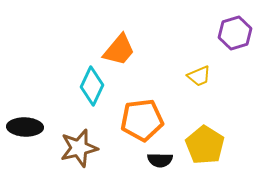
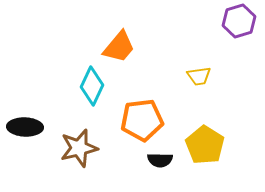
purple hexagon: moved 4 px right, 12 px up
orange trapezoid: moved 3 px up
yellow trapezoid: rotated 15 degrees clockwise
